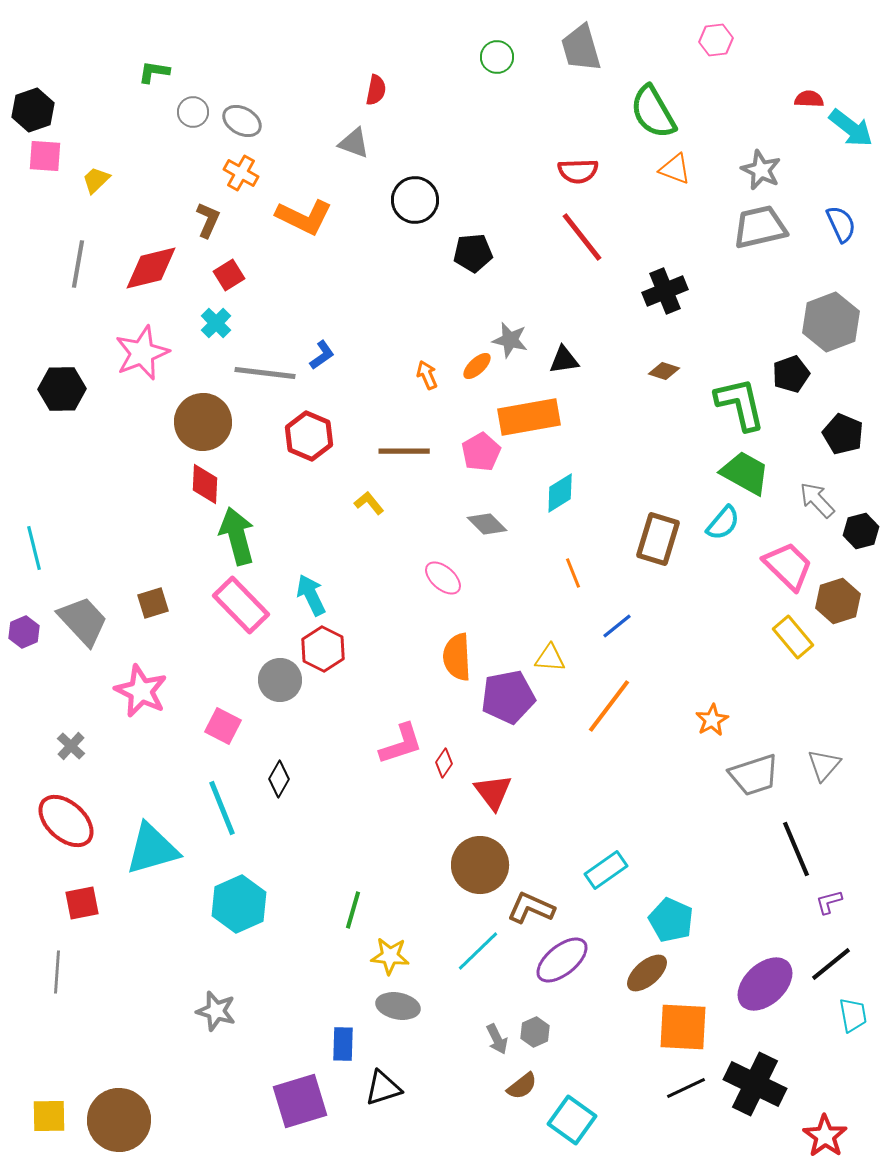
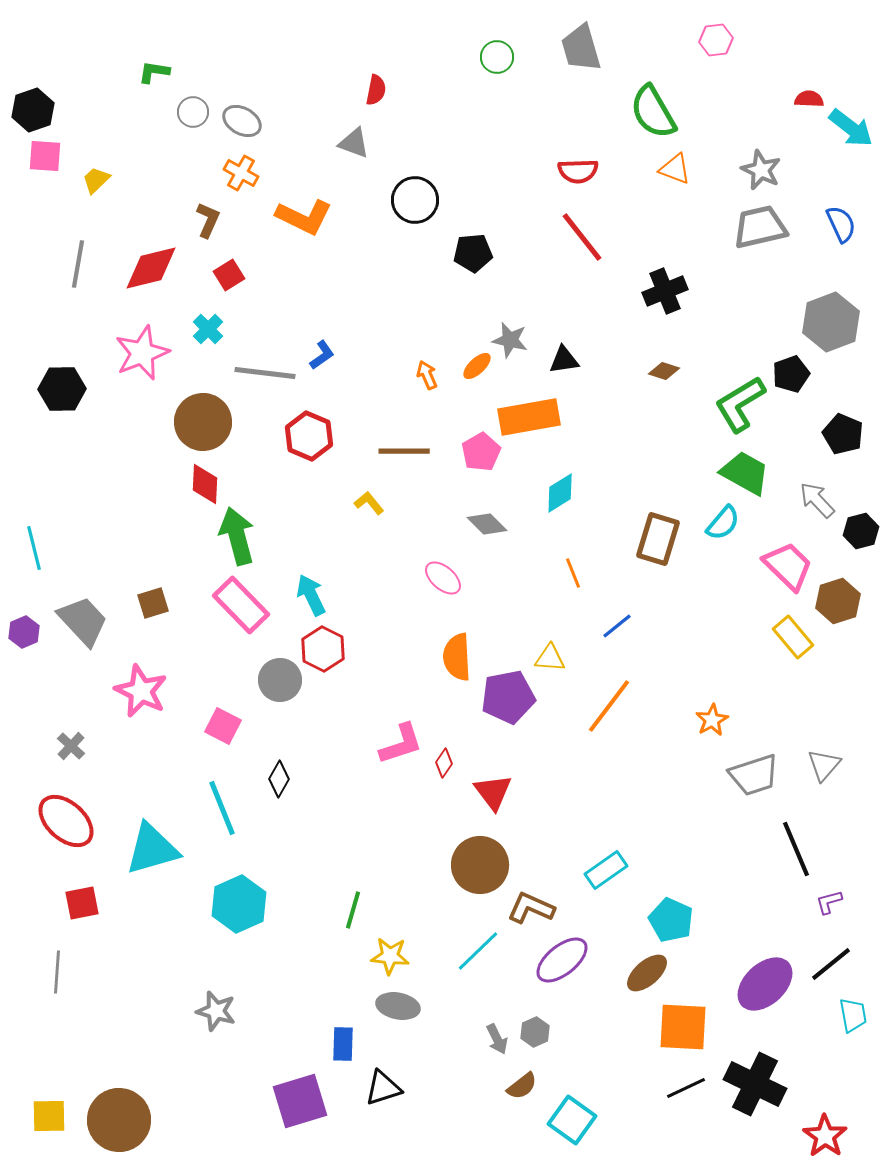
cyan cross at (216, 323): moved 8 px left, 6 px down
green L-shape at (740, 404): rotated 108 degrees counterclockwise
